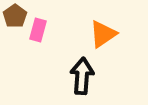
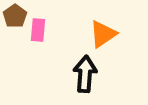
pink rectangle: rotated 10 degrees counterclockwise
black arrow: moved 3 px right, 2 px up
